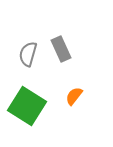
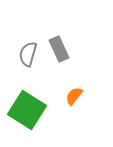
gray rectangle: moved 2 px left
green square: moved 4 px down
